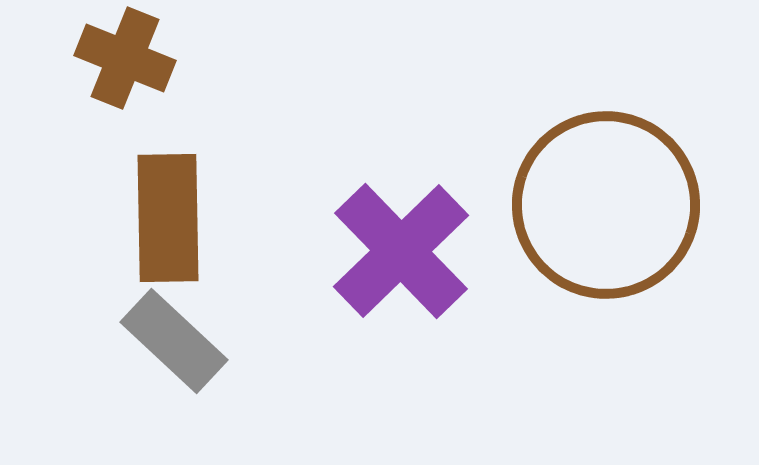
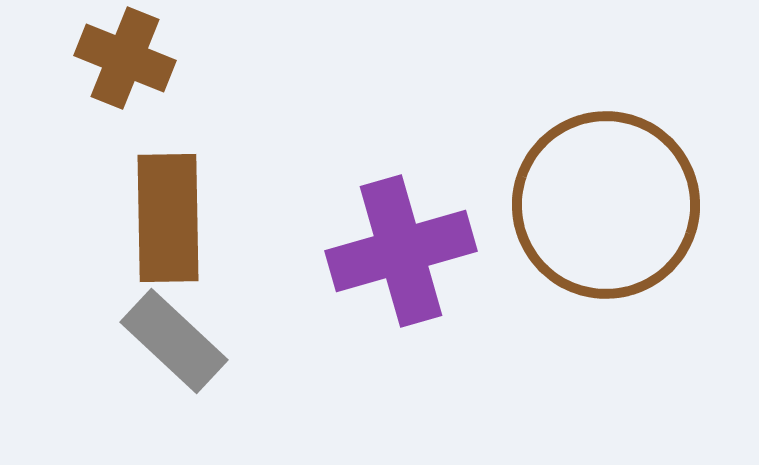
purple cross: rotated 28 degrees clockwise
